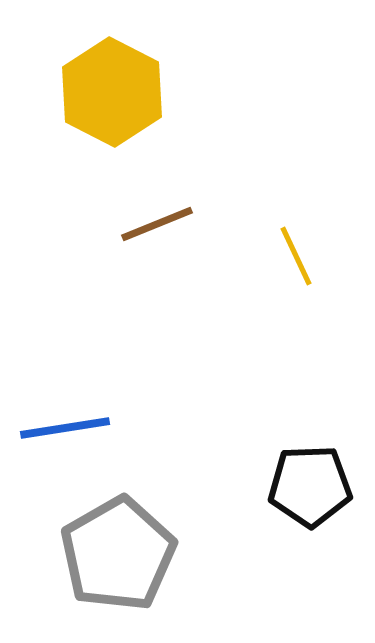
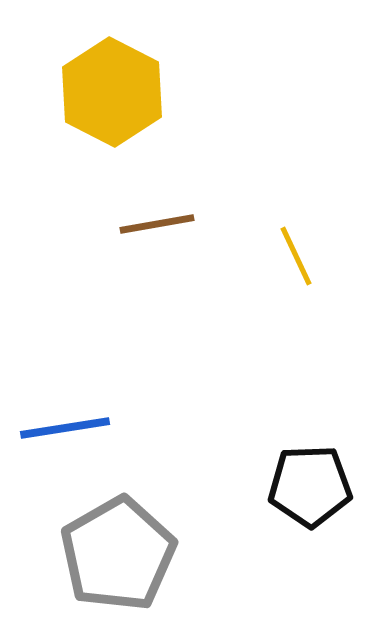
brown line: rotated 12 degrees clockwise
